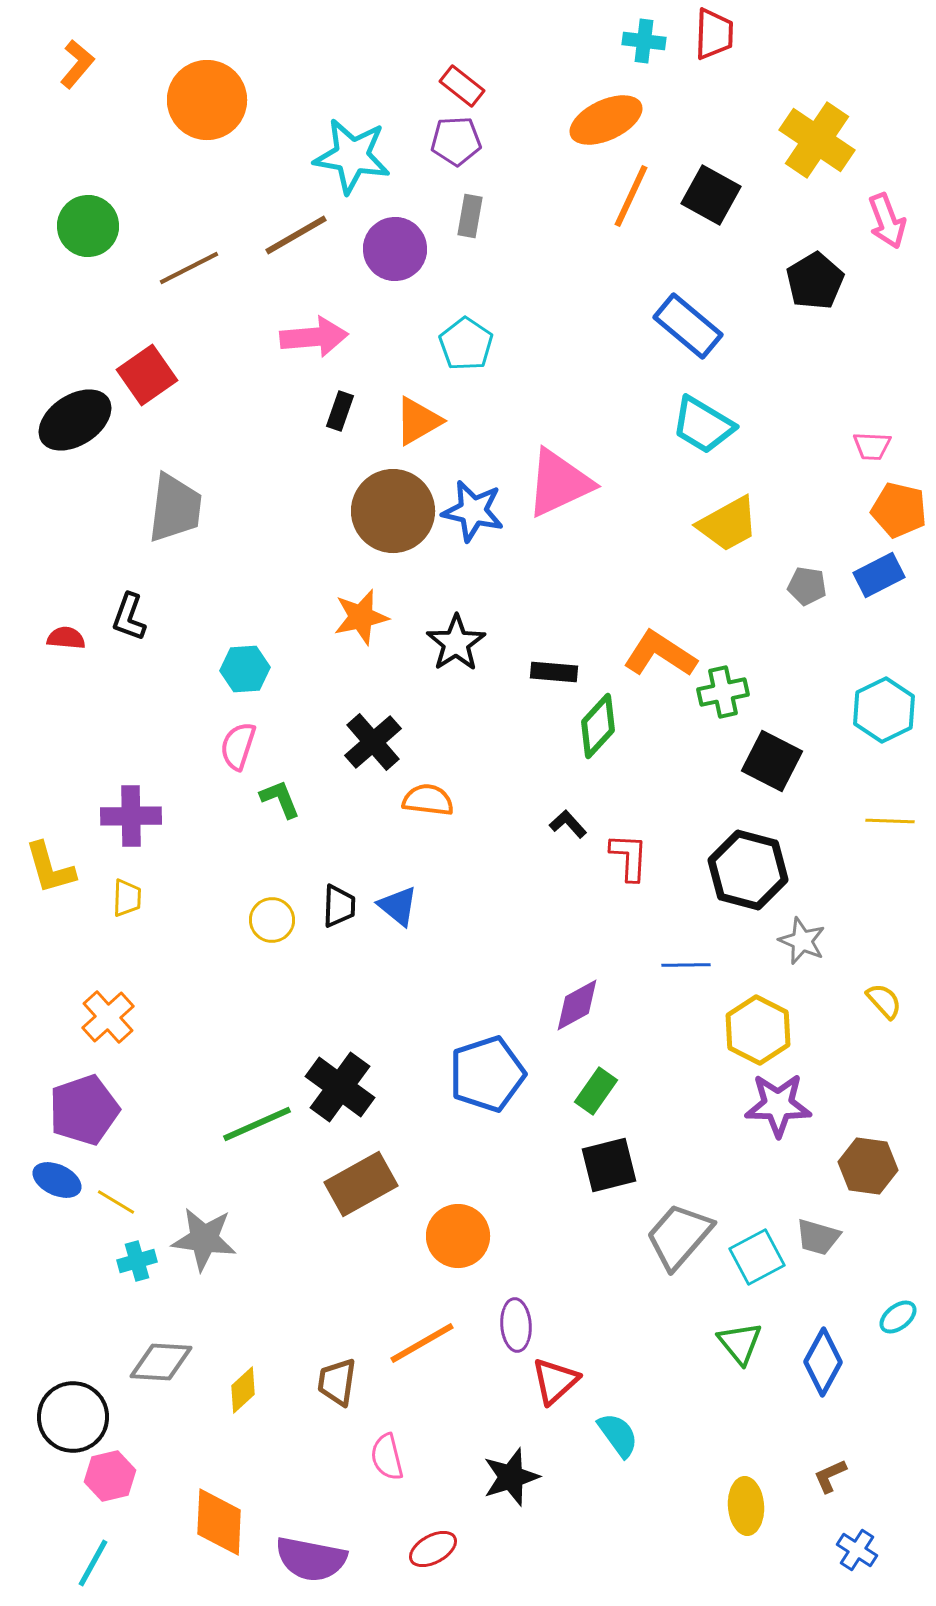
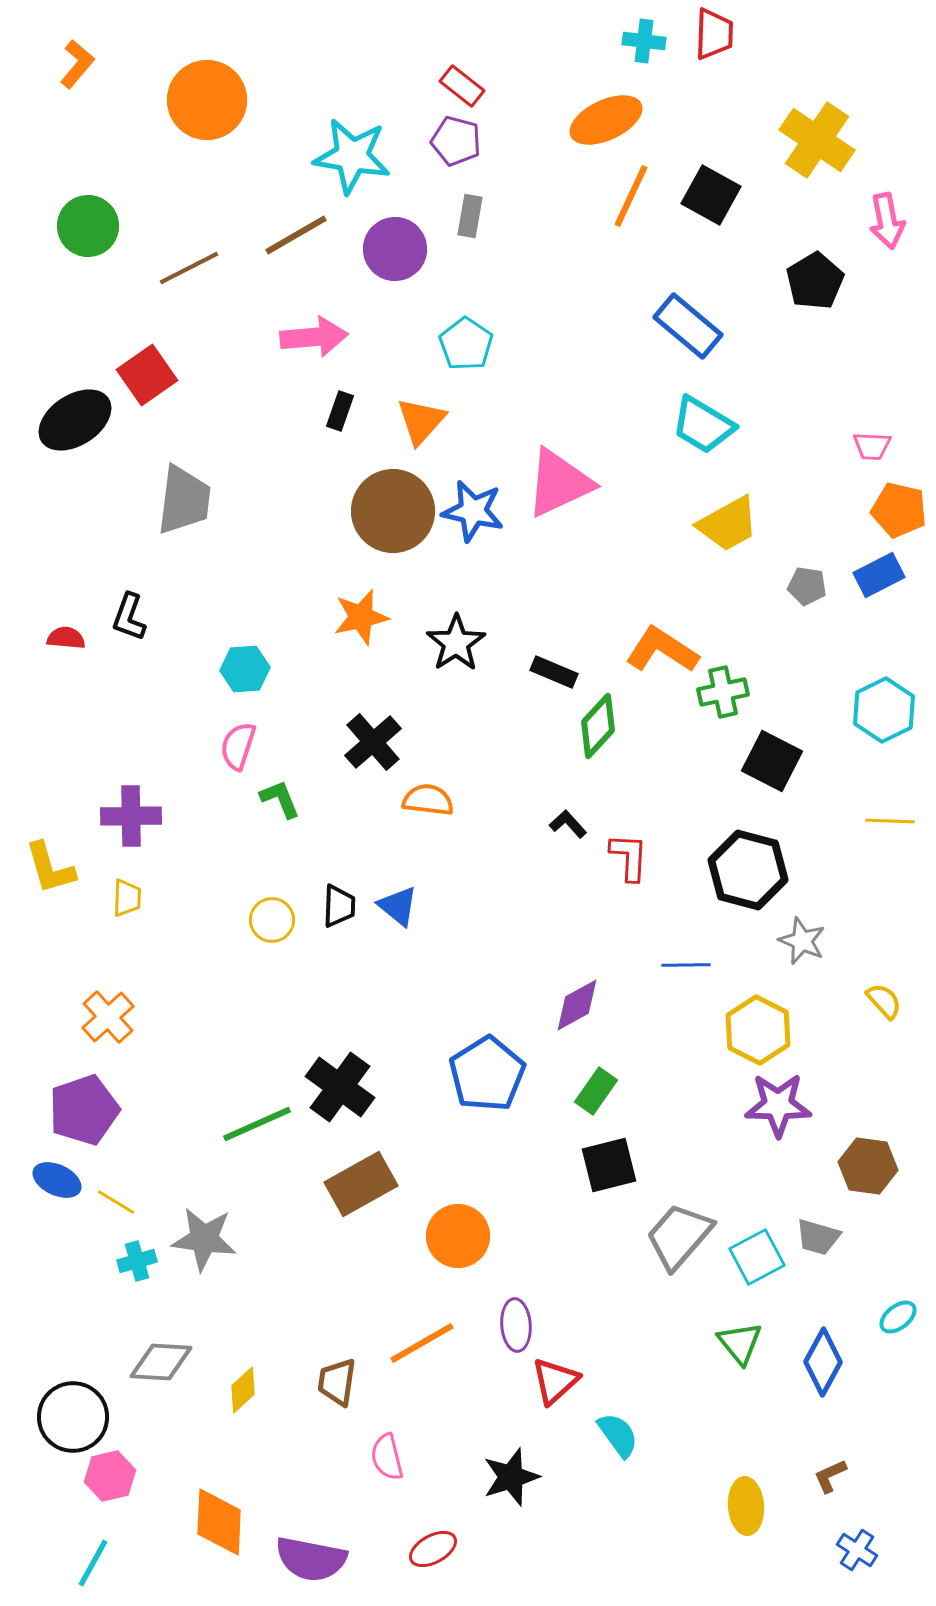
purple pentagon at (456, 141): rotated 18 degrees clockwise
pink arrow at (887, 221): rotated 10 degrees clockwise
orange triangle at (418, 421): moved 3 px right; rotated 18 degrees counterclockwise
gray trapezoid at (175, 508): moved 9 px right, 8 px up
orange L-shape at (660, 654): moved 2 px right, 4 px up
black rectangle at (554, 672): rotated 18 degrees clockwise
blue pentagon at (487, 1074): rotated 14 degrees counterclockwise
